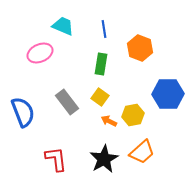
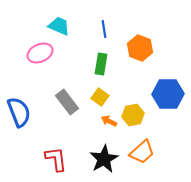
cyan trapezoid: moved 4 px left
blue semicircle: moved 4 px left
